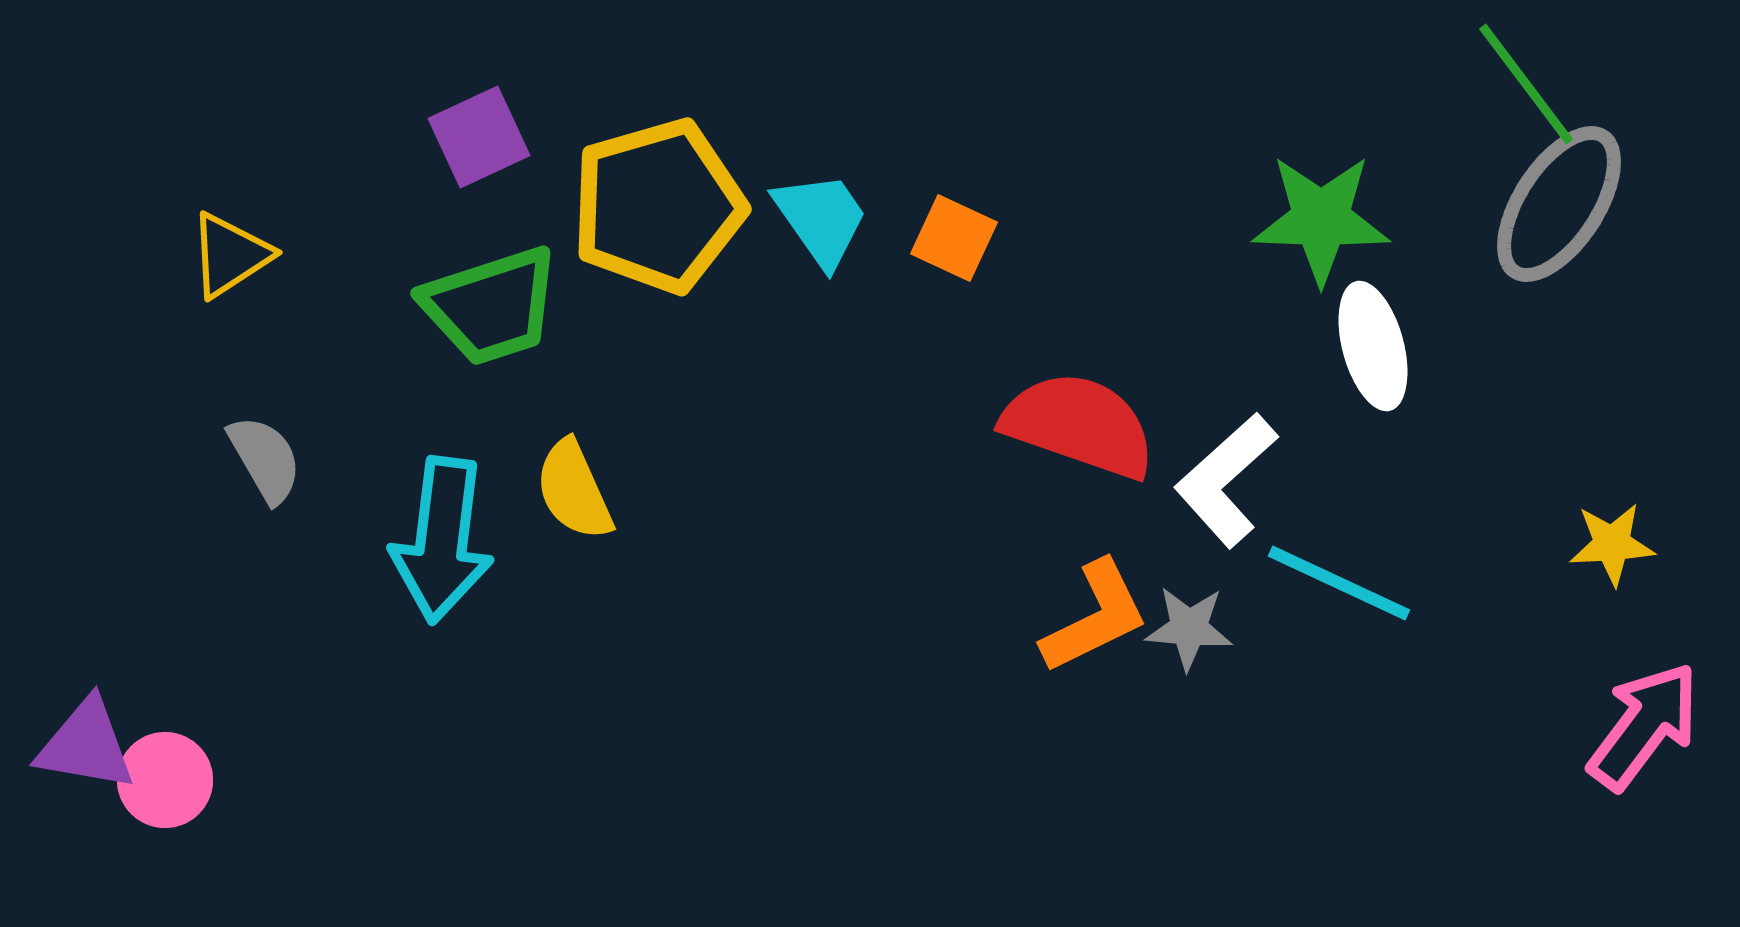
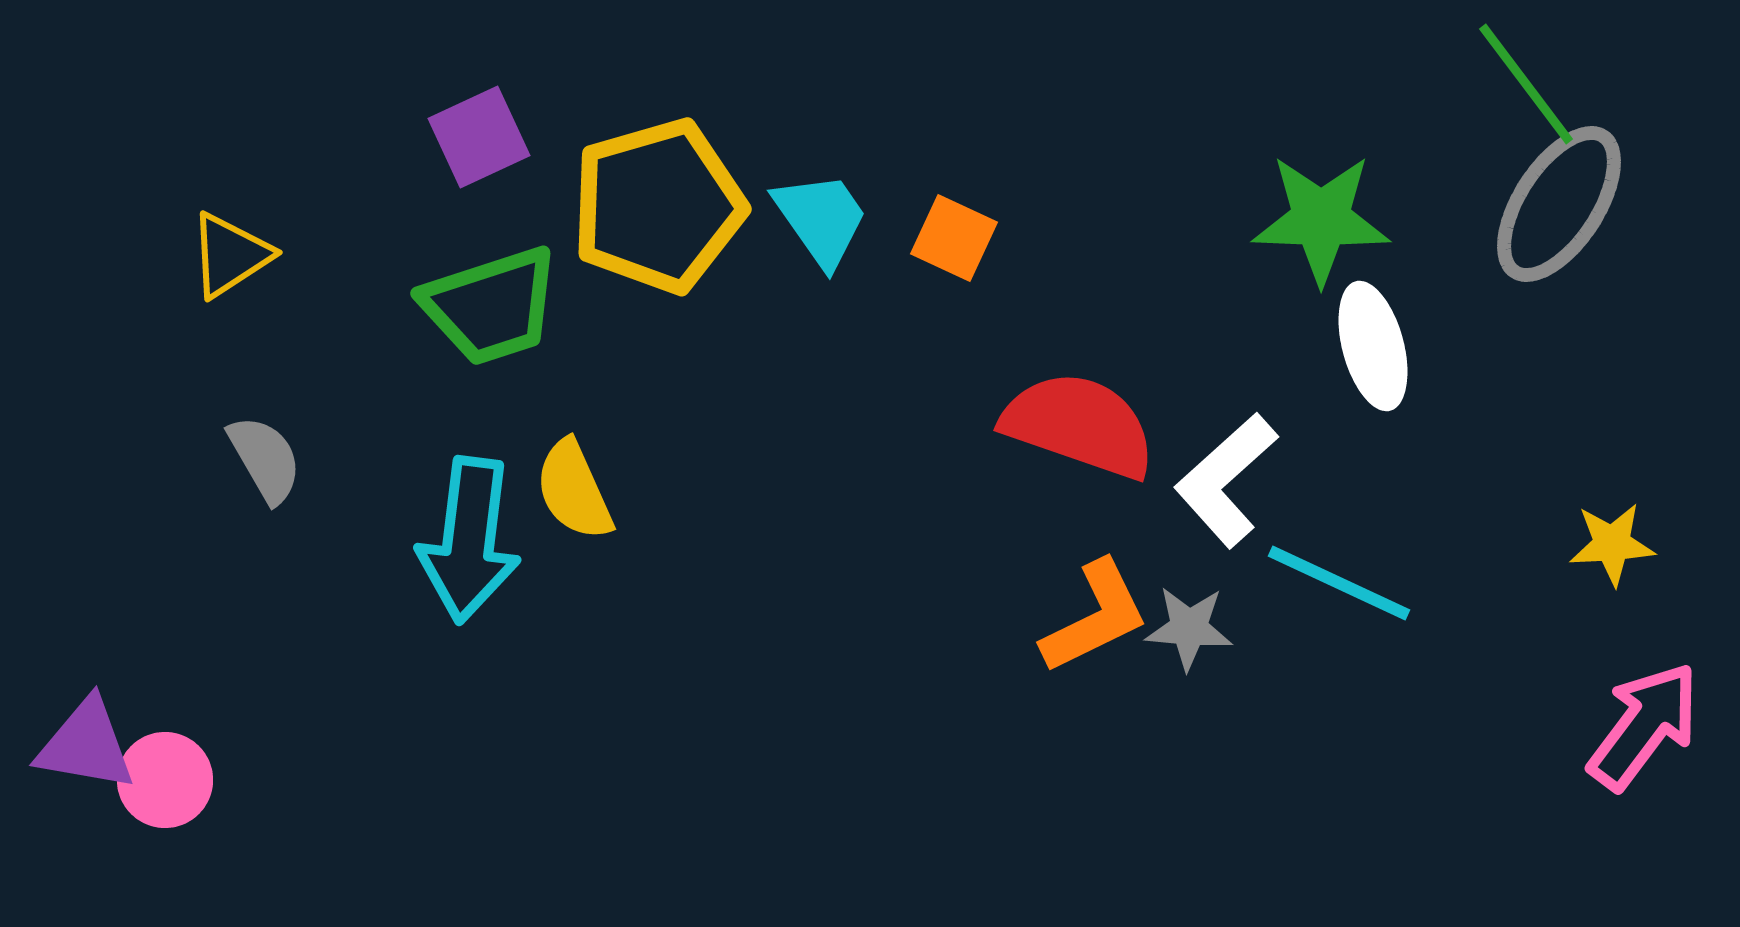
cyan arrow: moved 27 px right
